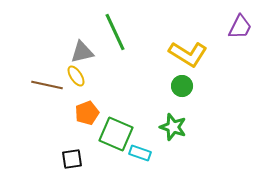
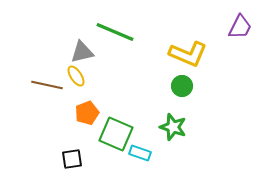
green line: rotated 42 degrees counterclockwise
yellow L-shape: rotated 9 degrees counterclockwise
